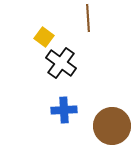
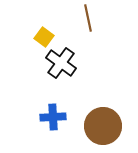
brown line: rotated 8 degrees counterclockwise
blue cross: moved 11 px left, 7 px down
brown circle: moved 9 px left
